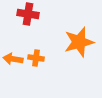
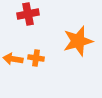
red cross: rotated 20 degrees counterclockwise
orange star: moved 1 px left, 1 px up
